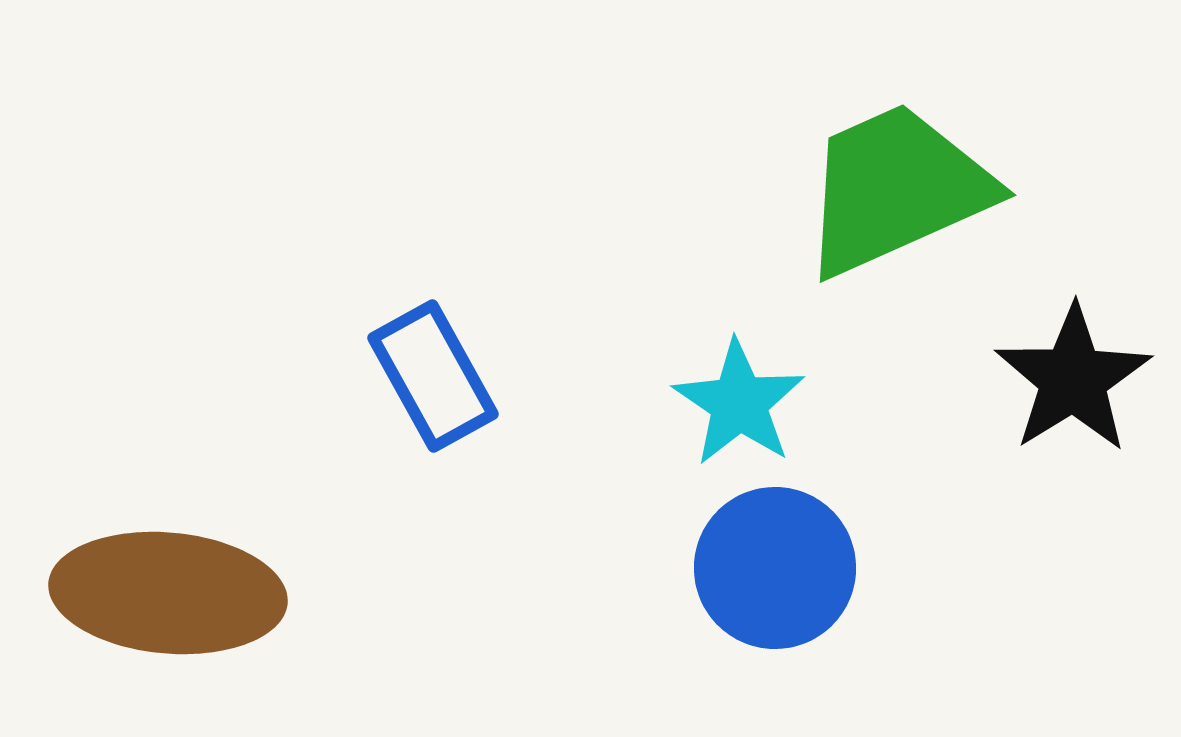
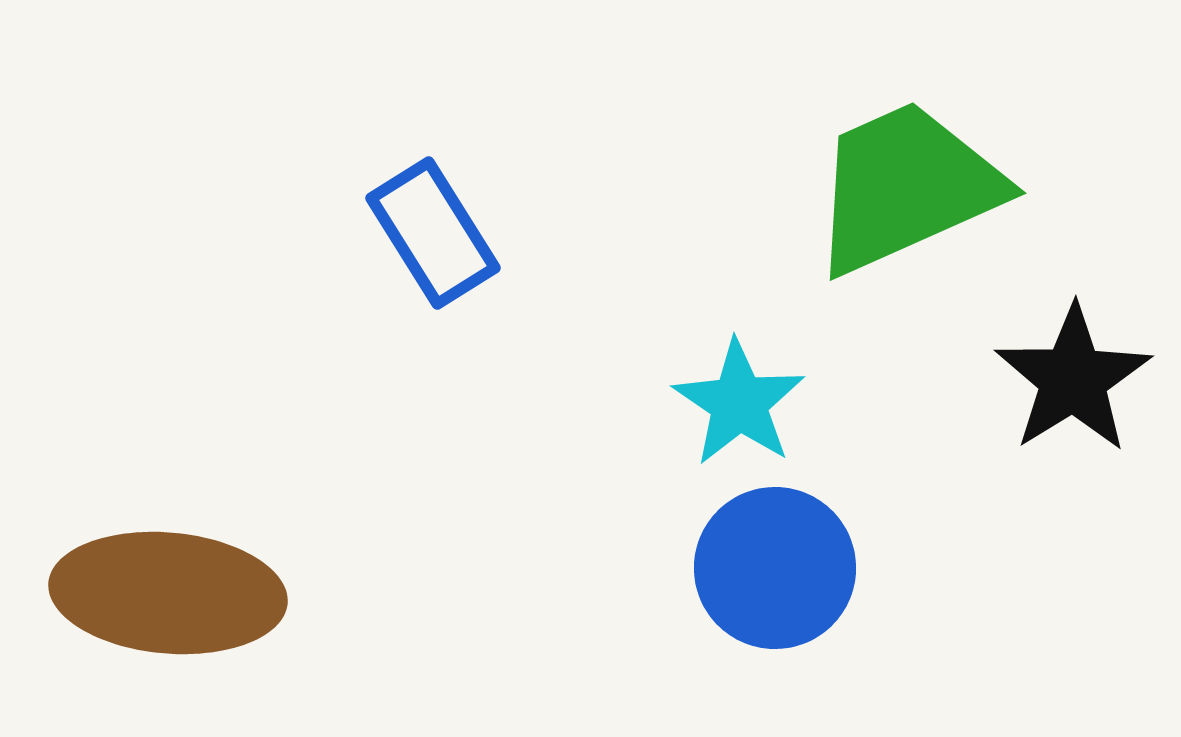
green trapezoid: moved 10 px right, 2 px up
blue rectangle: moved 143 px up; rotated 3 degrees counterclockwise
